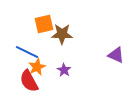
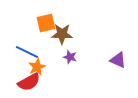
orange square: moved 2 px right, 1 px up
purple triangle: moved 2 px right, 5 px down
purple star: moved 6 px right, 13 px up; rotated 16 degrees counterclockwise
red semicircle: moved 1 px down; rotated 90 degrees counterclockwise
